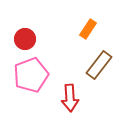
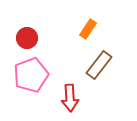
red circle: moved 2 px right, 1 px up
